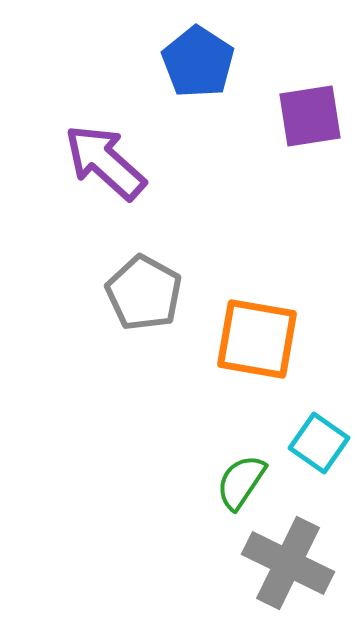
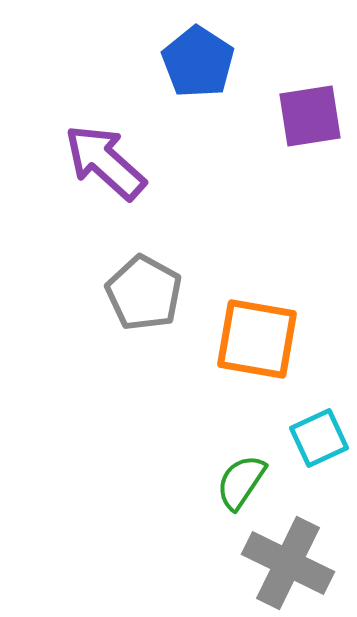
cyan square: moved 5 px up; rotated 30 degrees clockwise
